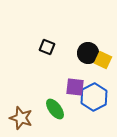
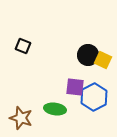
black square: moved 24 px left, 1 px up
black circle: moved 2 px down
green ellipse: rotated 45 degrees counterclockwise
